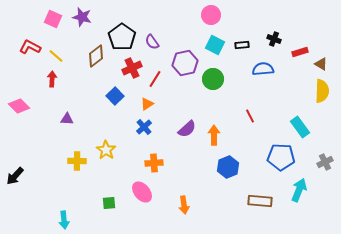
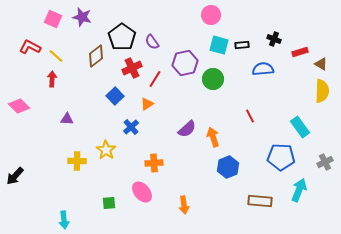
cyan square at (215, 45): moved 4 px right; rotated 12 degrees counterclockwise
blue cross at (144, 127): moved 13 px left
orange arrow at (214, 135): moved 1 px left, 2 px down; rotated 18 degrees counterclockwise
